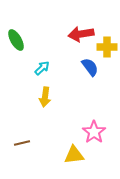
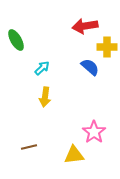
red arrow: moved 4 px right, 8 px up
blue semicircle: rotated 12 degrees counterclockwise
brown line: moved 7 px right, 4 px down
